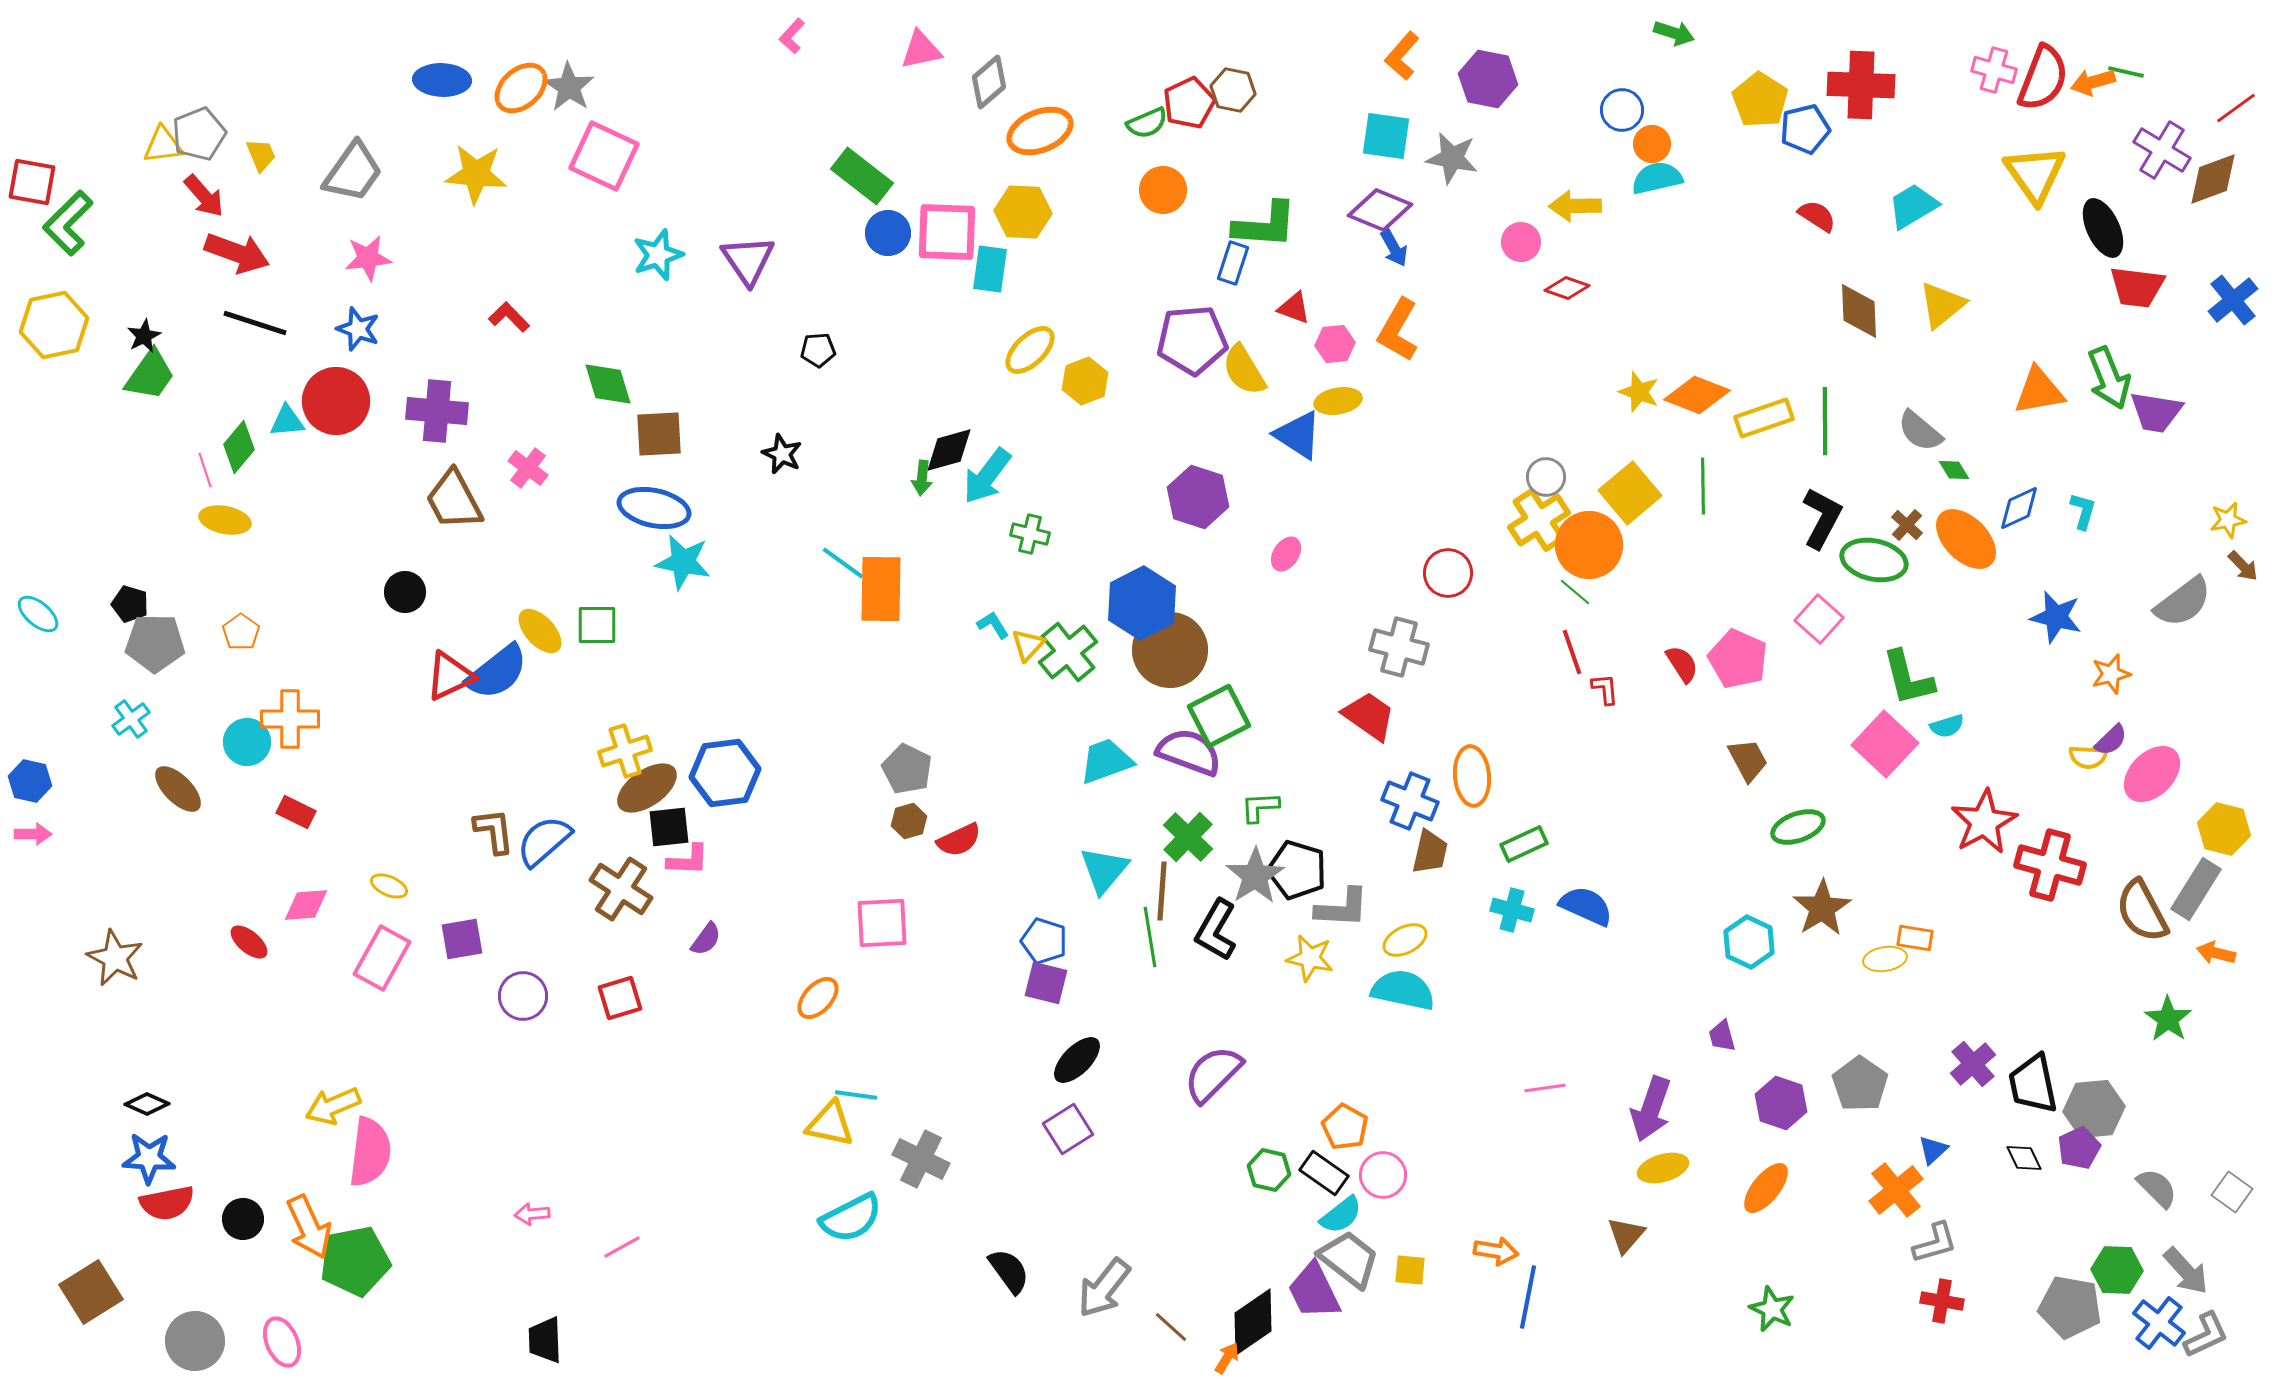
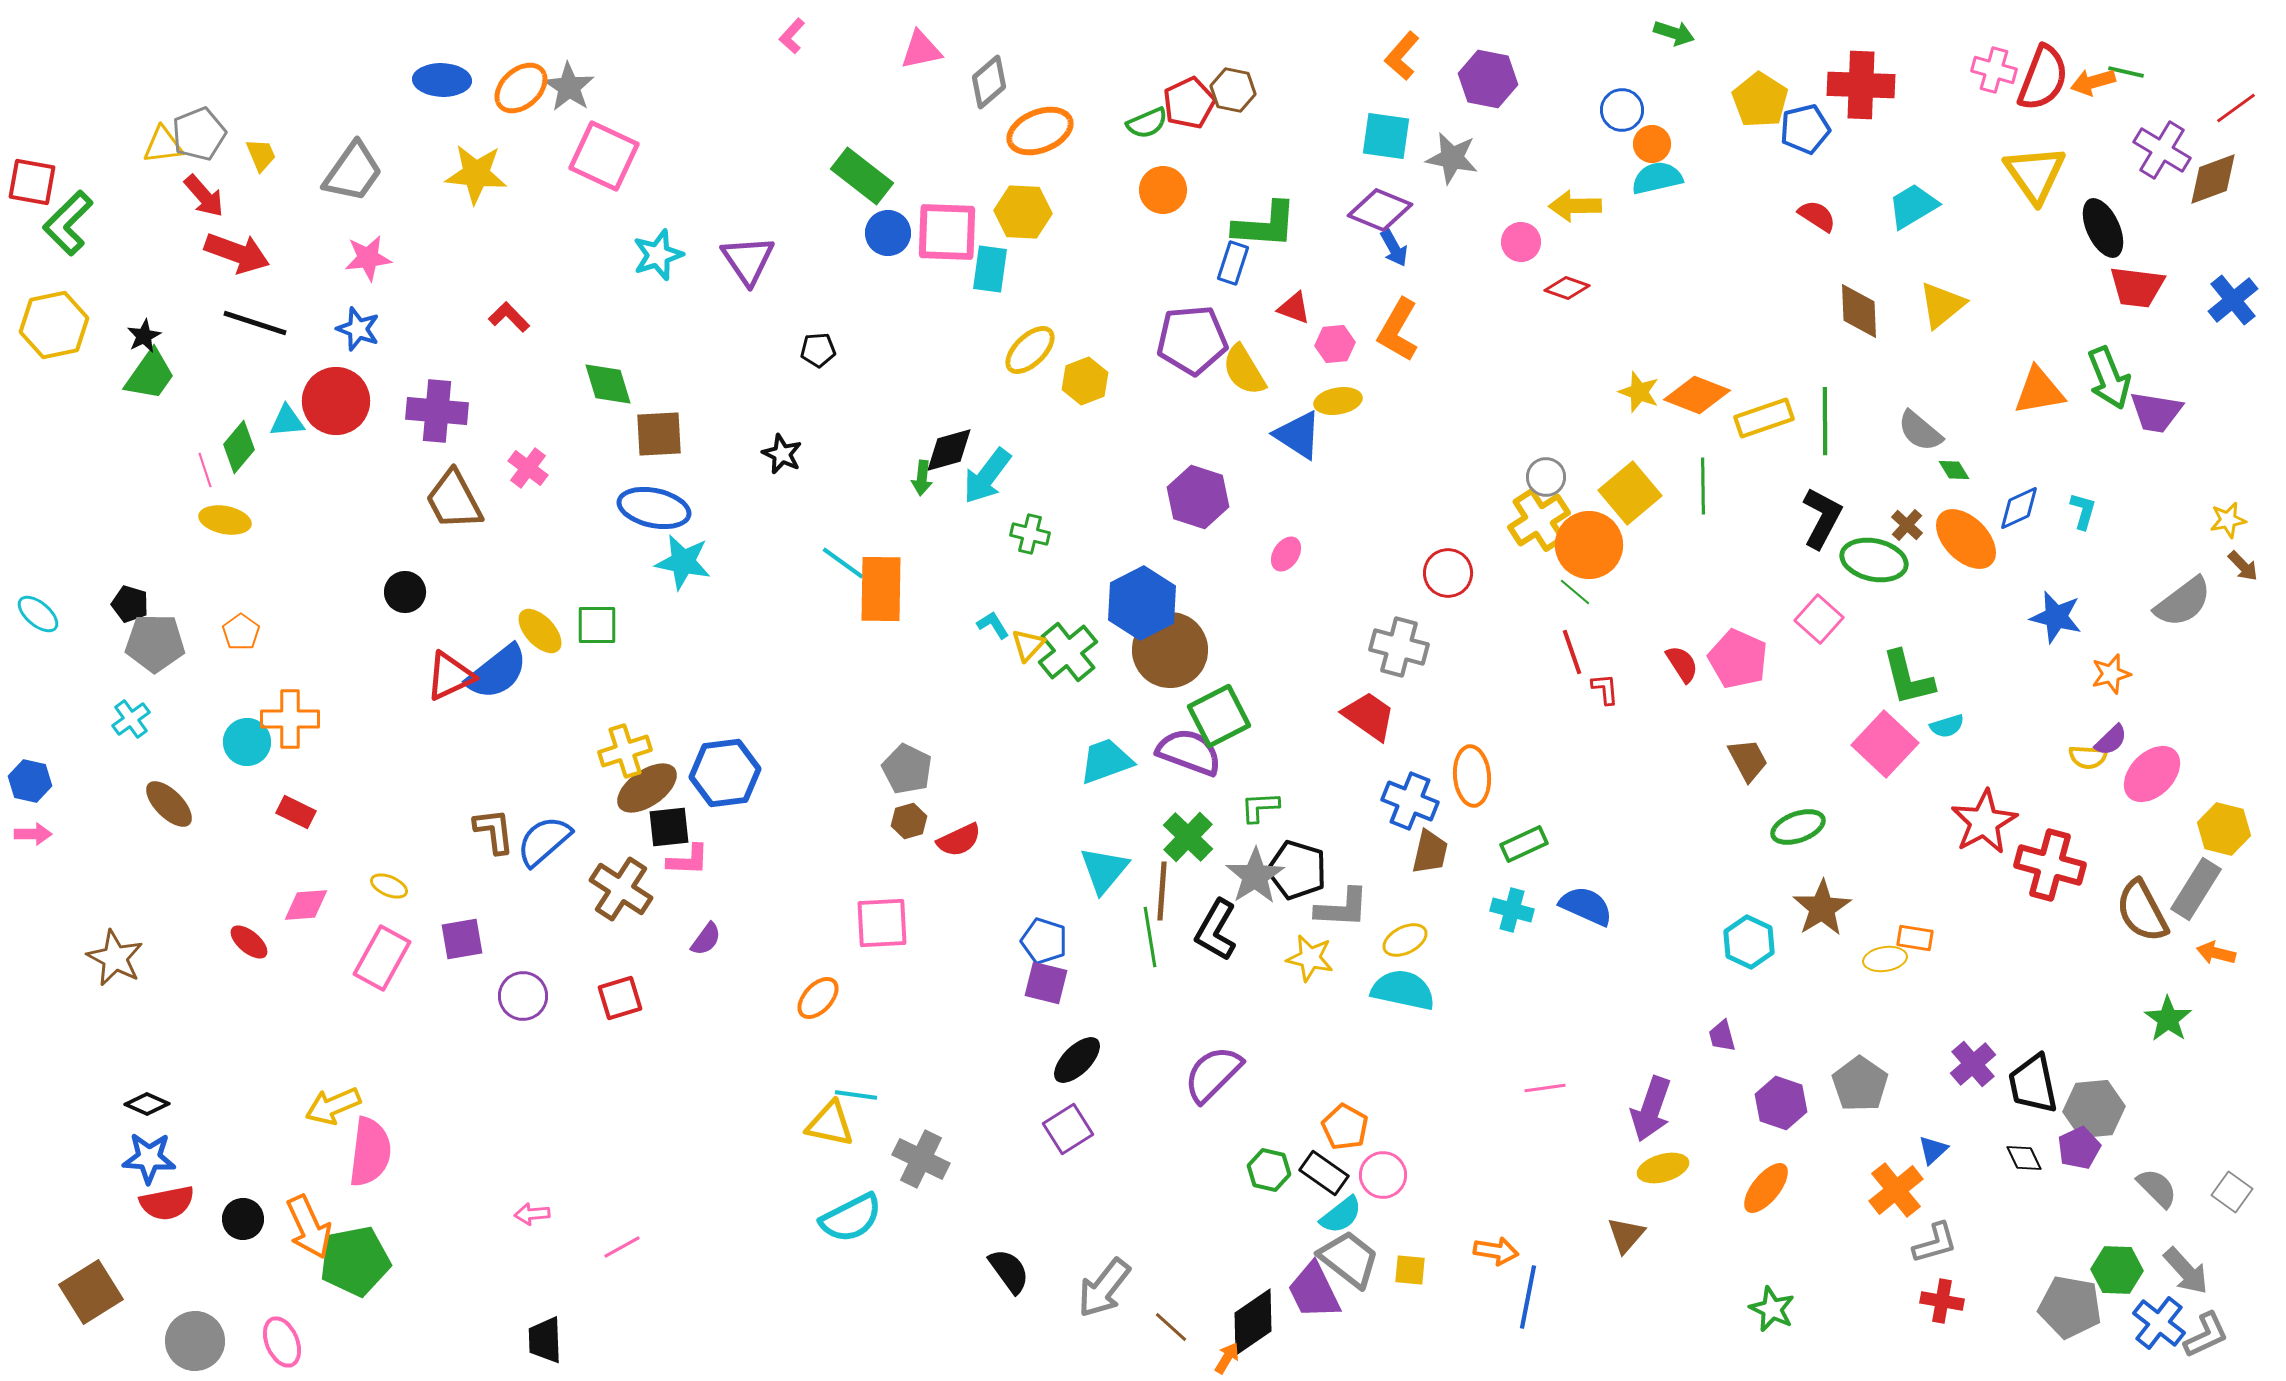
brown ellipse at (178, 789): moved 9 px left, 15 px down
